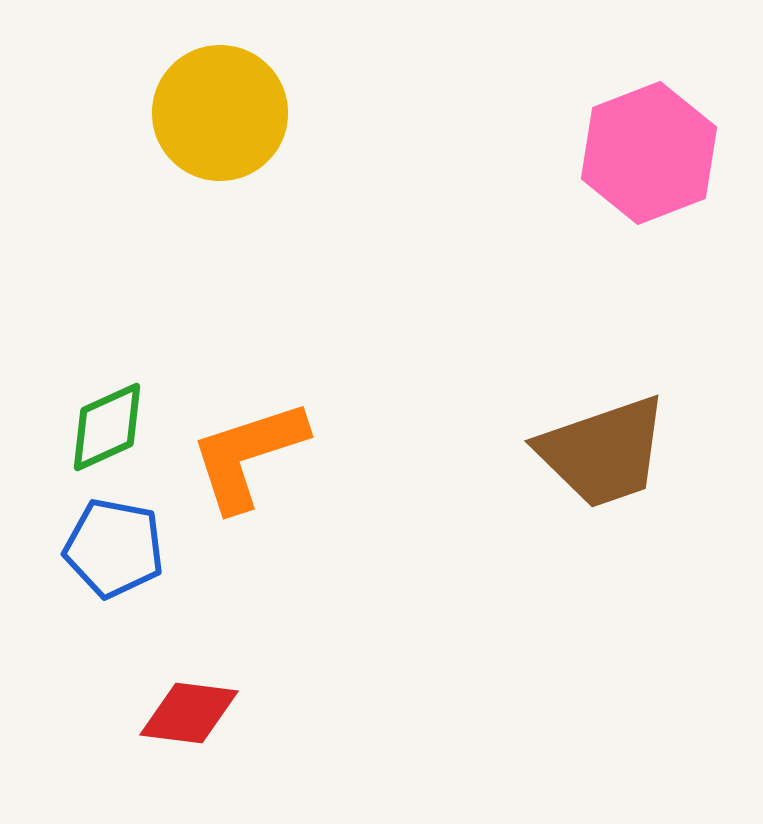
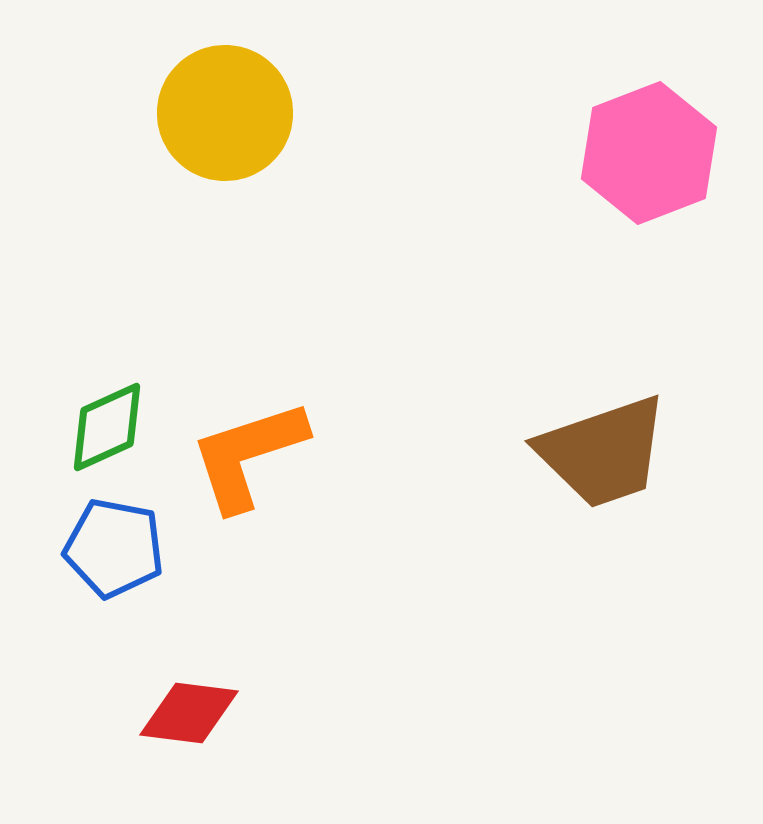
yellow circle: moved 5 px right
